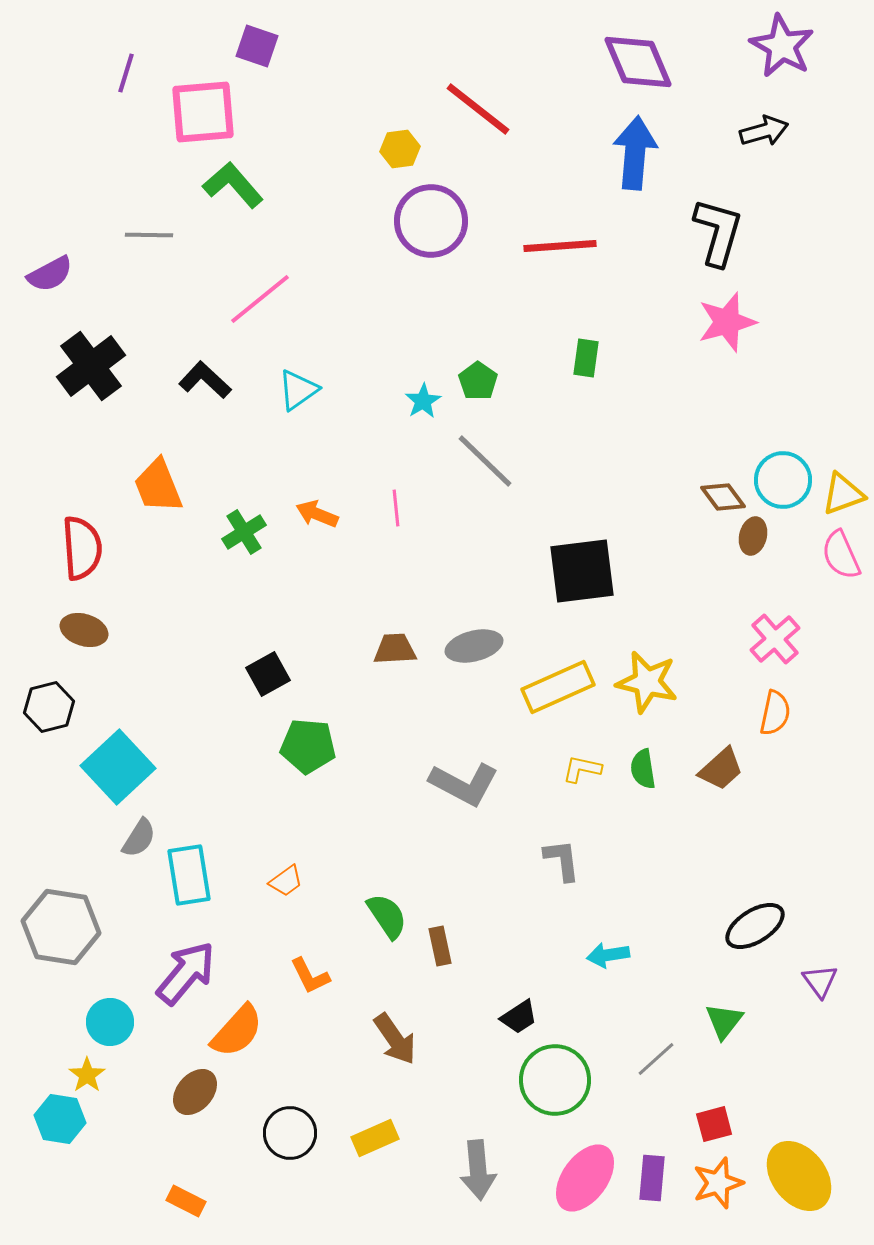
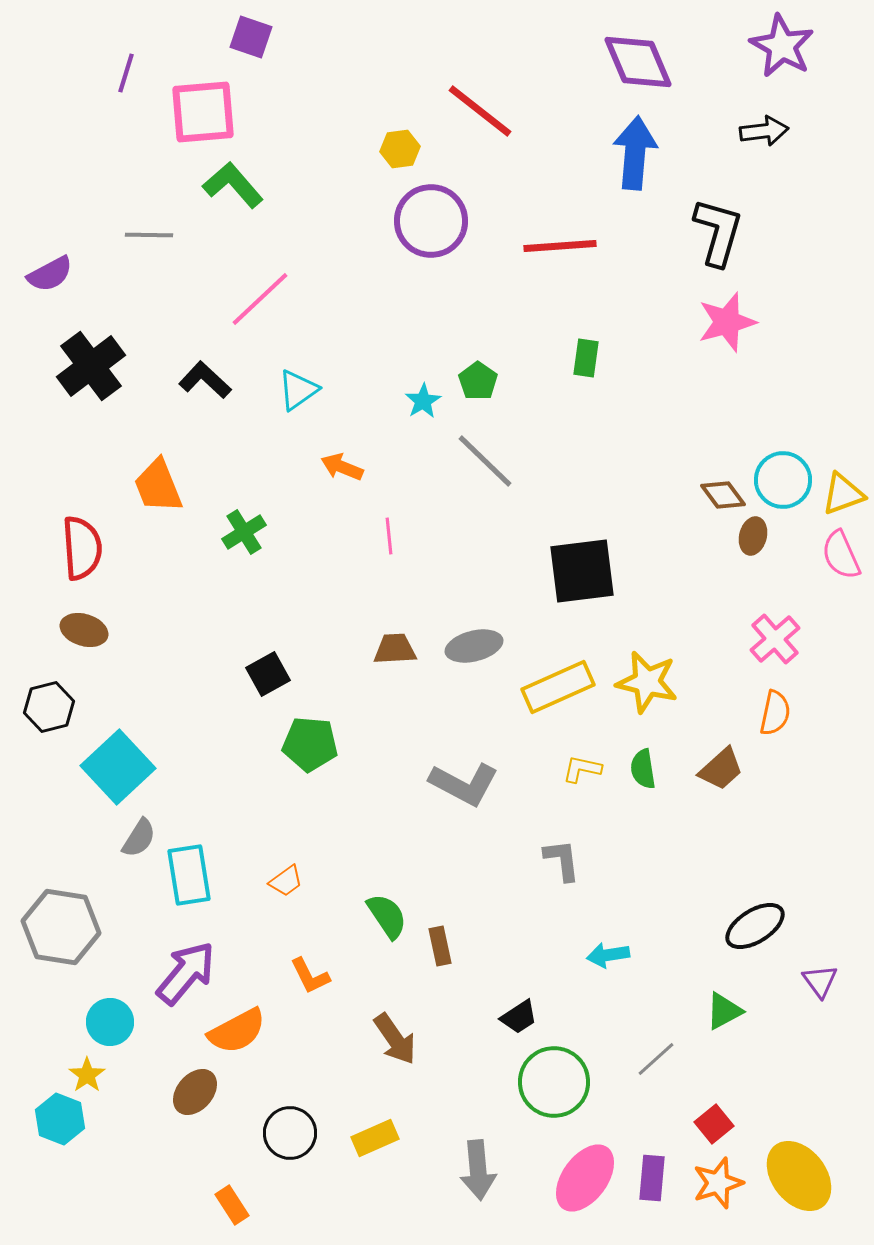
purple square at (257, 46): moved 6 px left, 9 px up
red line at (478, 109): moved 2 px right, 2 px down
black arrow at (764, 131): rotated 9 degrees clockwise
pink line at (260, 299): rotated 4 degrees counterclockwise
brown diamond at (723, 497): moved 2 px up
pink line at (396, 508): moved 7 px left, 28 px down
orange arrow at (317, 514): moved 25 px right, 47 px up
green pentagon at (308, 746): moved 2 px right, 2 px up
green triangle at (724, 1021): moved 10 px up; rotated 24 degrees clockwise
orange semicircle at (237, 1031): rotated 20 degrees clockwise
green circle at (555, 1080): moved 1 px left, 2 px down
cyan hexagon at (60, 1119): rotated 12 degrees clockwise
red square at (714, 1124): rotated 24 degrees counterclockwise
orange rectangle at (186, 1201): moved 46 px right, 4 px down; rotated 30 degrees clockwise
